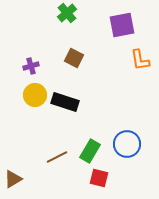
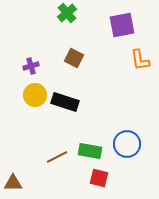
green rectangle: rotated 70 degrees clockwise
brown triangle: moved 4 px down; rotated 30 degrees clockwise
